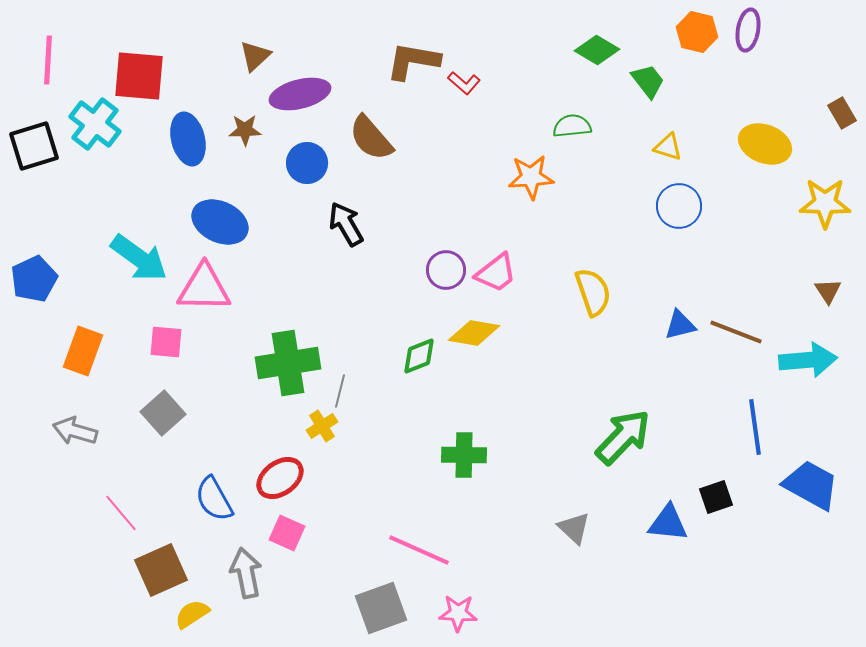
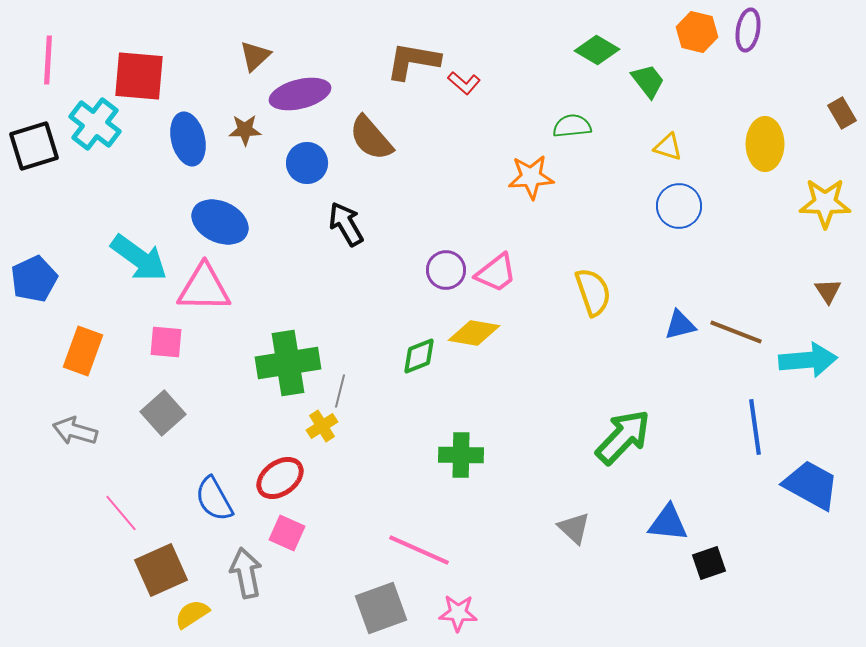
yellow ellipse at (765, 144): rotated 69 degrees clockwise
green cross at (464, 455): moved 3 px left
black square at (716, 497): moved 7 px left, 66 px down
